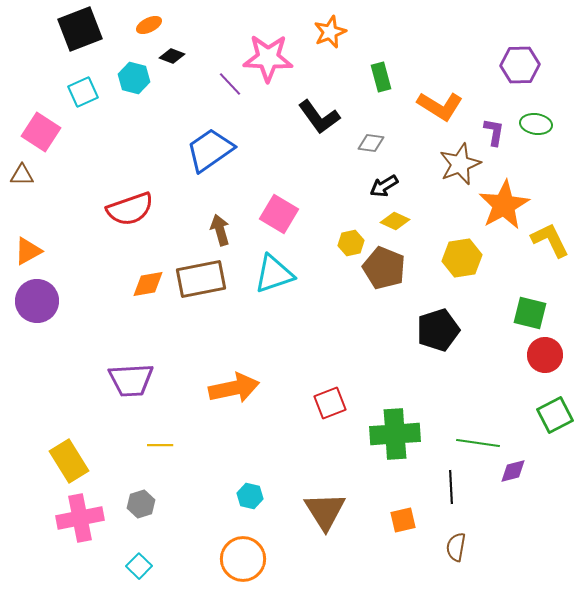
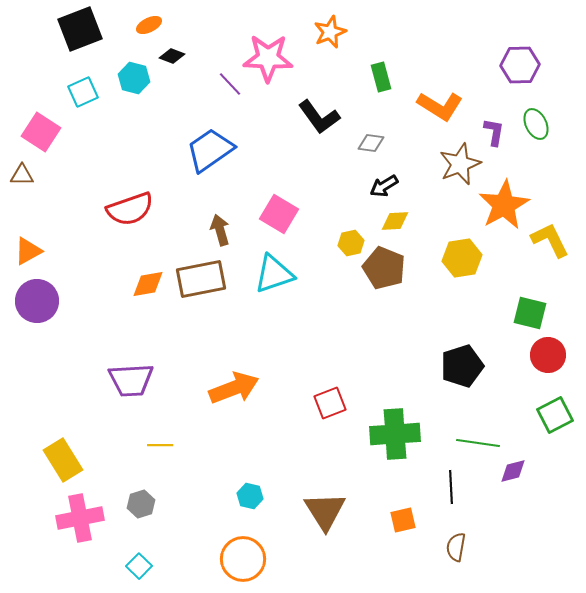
green ellipse at (536, 124): rotated 56 degrees clockwise
yellow diamond at (395, 221): rotated 28 degrees counterclockwise
black pentagon at (438, 330): moved 24 px right, 36 px down
red circle at (545, 355): moved 3 px right
orange arrow at (234, 388): rotated 9 degrees counterclockwise
yellow rectangle at (69, 461): moved 6 px left, 1 px up
